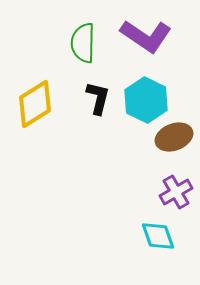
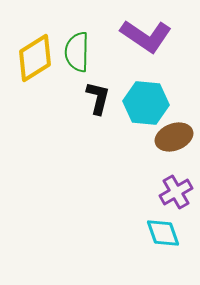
green semicircle: moved 6 px left, 9 px down
cyan hexagon: moved 3 px down; rotated 21 degrees counterclockwise
yellow diamond: moved 46 px up
cyan diamond: moved 5 px right, 3 px up
